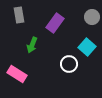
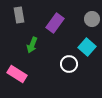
gray circle: moved 2 px down
